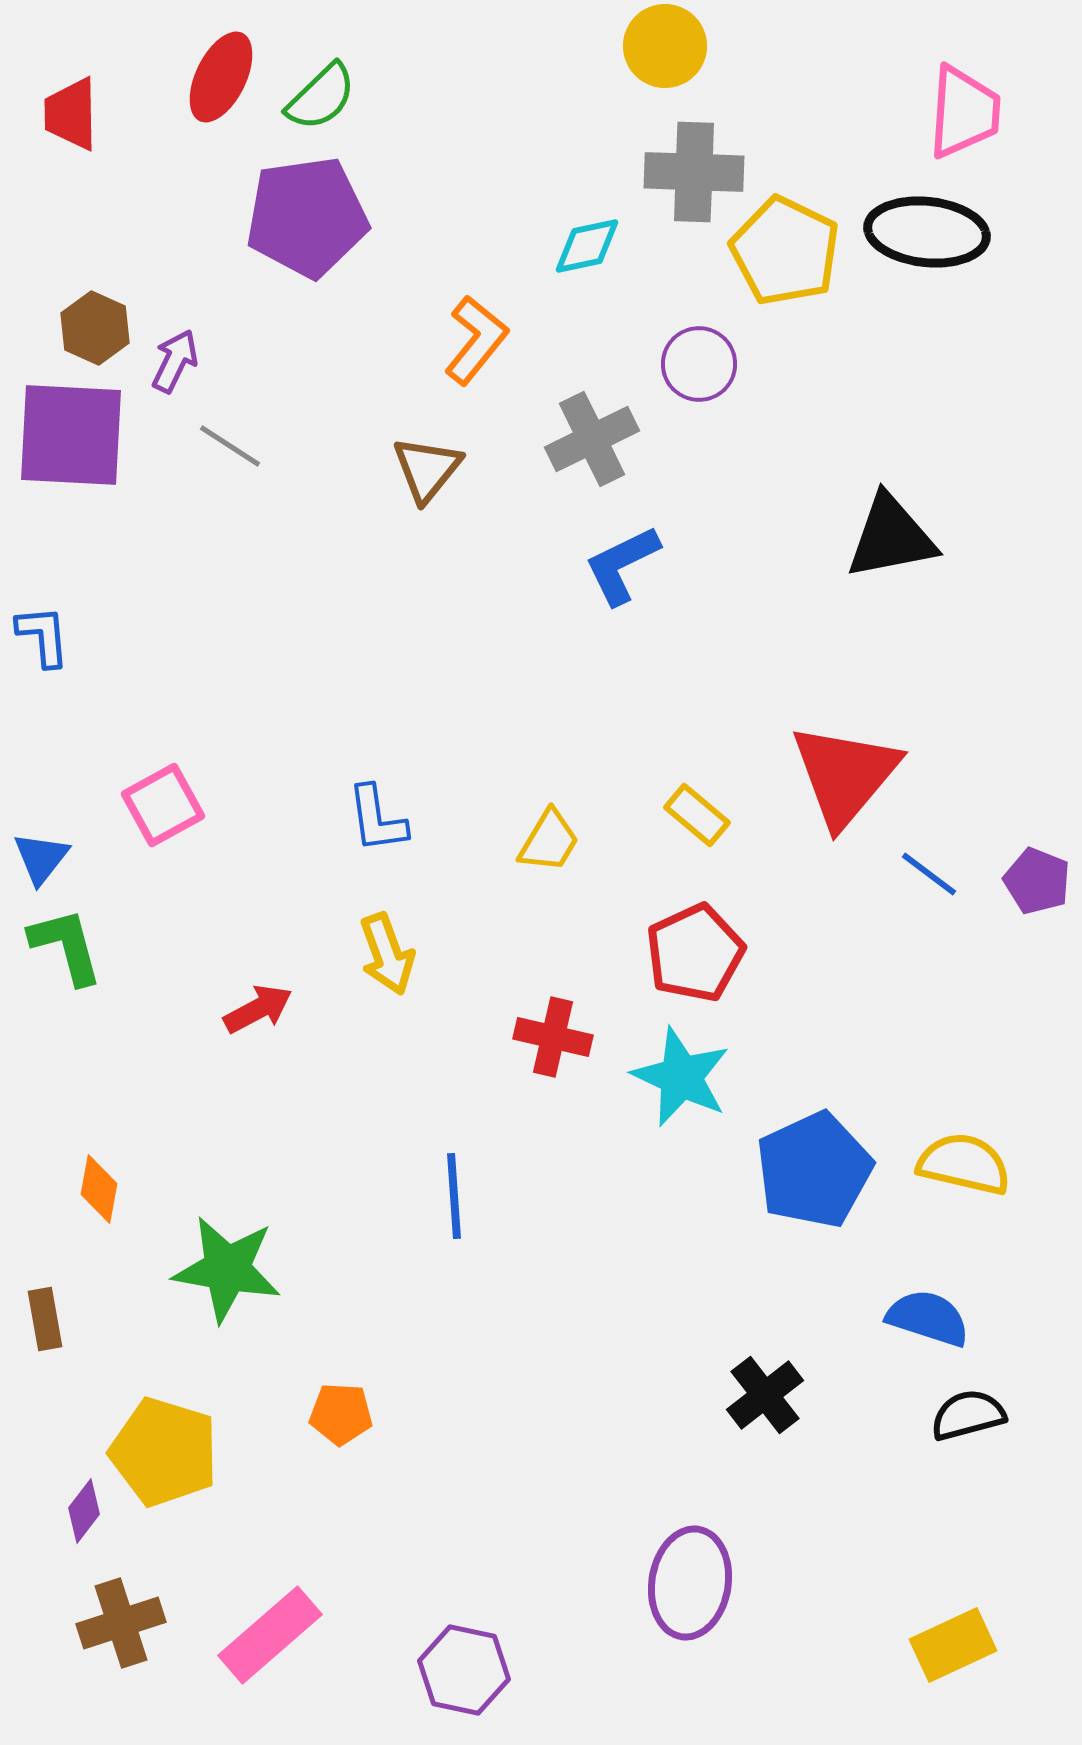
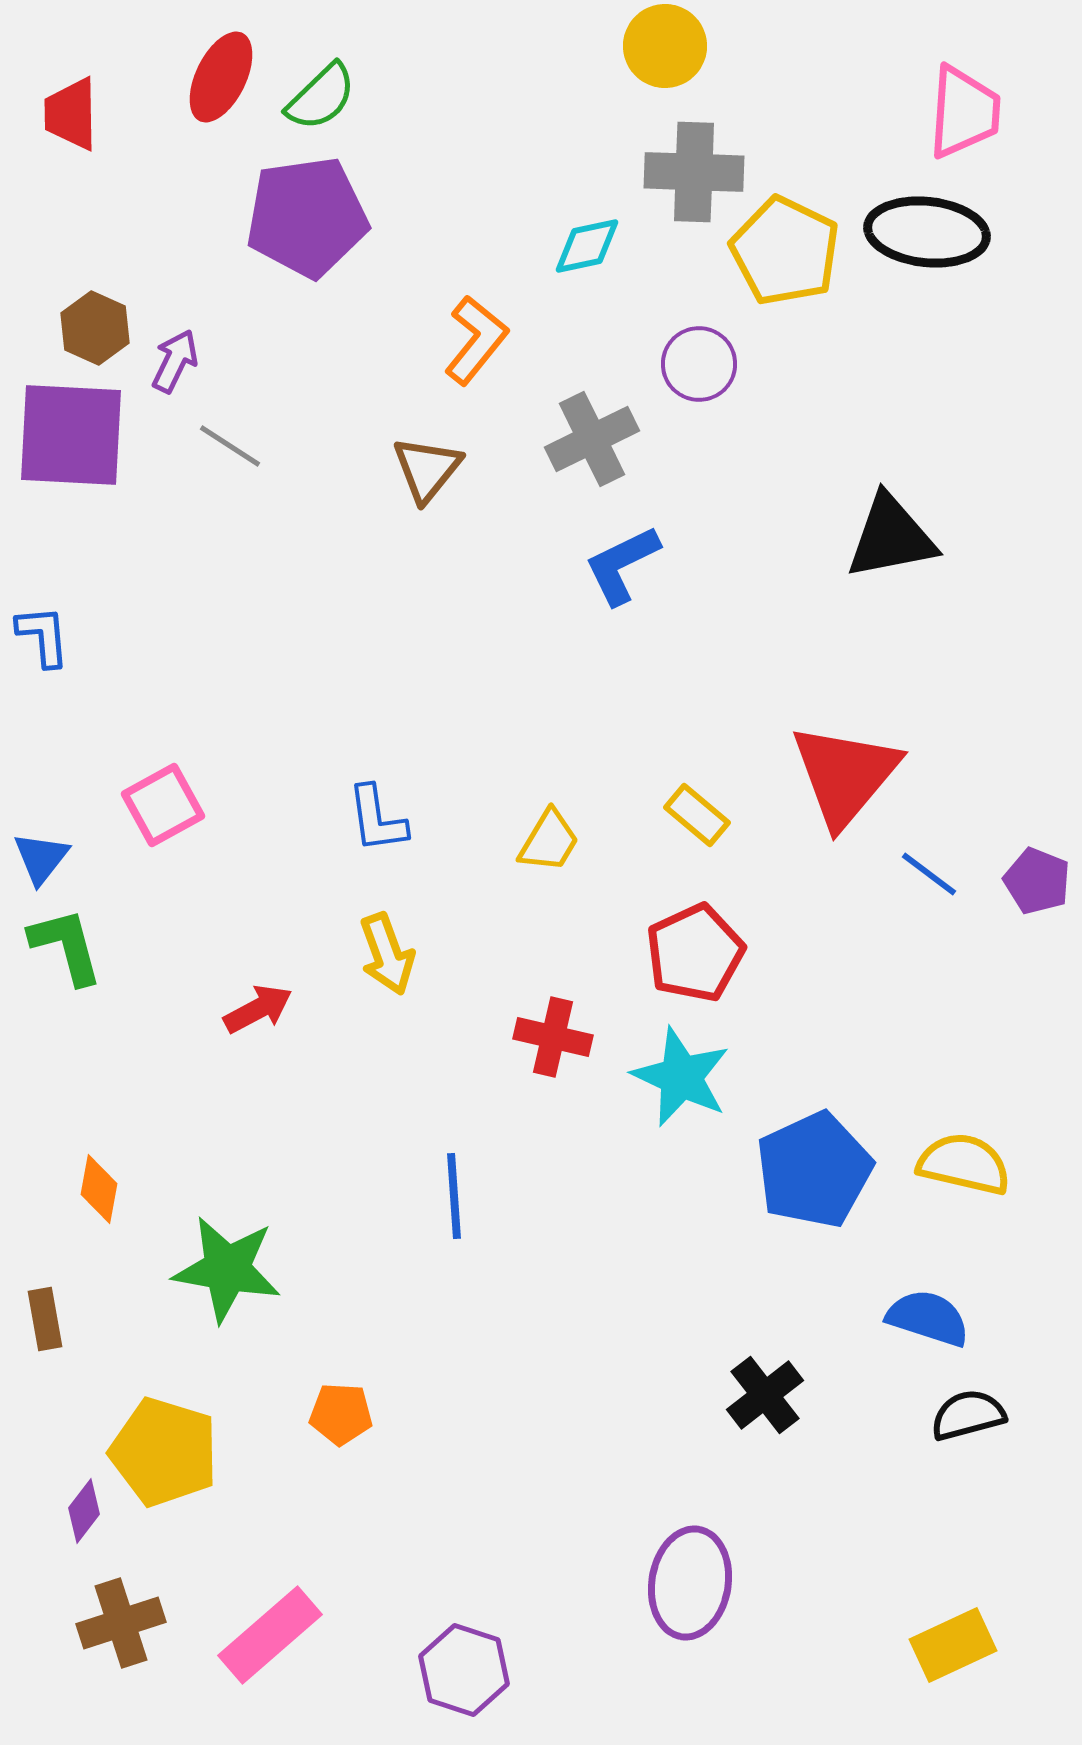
purple hexagon at (464, 1670): rotated 6 degrees clockwise
